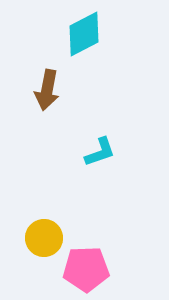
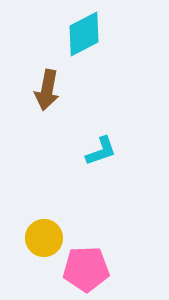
cyan L-shape: moved 1 px right, 1 px up
